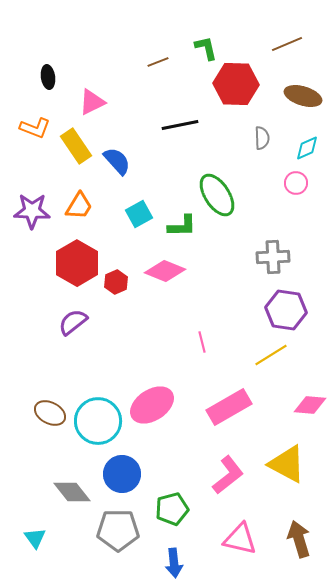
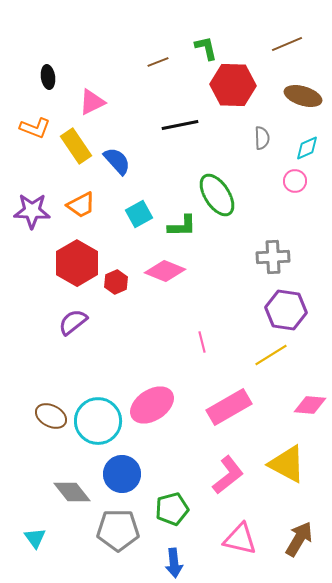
red hexagon at (236, 84): moved 3 px left, 1 px down
pink circle at (296, 183): moved 1 px left, 2 px up
orange trapezoid at (79, 206): moved 2 px right, 1 px up; rotated 32 degrees clockwise
brown ellipse at (50, 413): moved 1 px right, 3 px down
brown arrow at (299, 539): rotated 48 degrees clockwise
